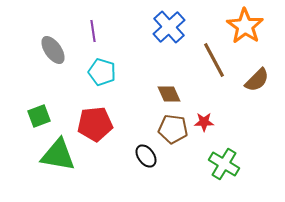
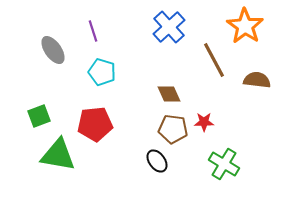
purple line: rotated 10 degrees counterclockwise
brown semicircle: rotated 128 degrees counterclockwise
black ellipse: moved 11 px right, 5 px down
